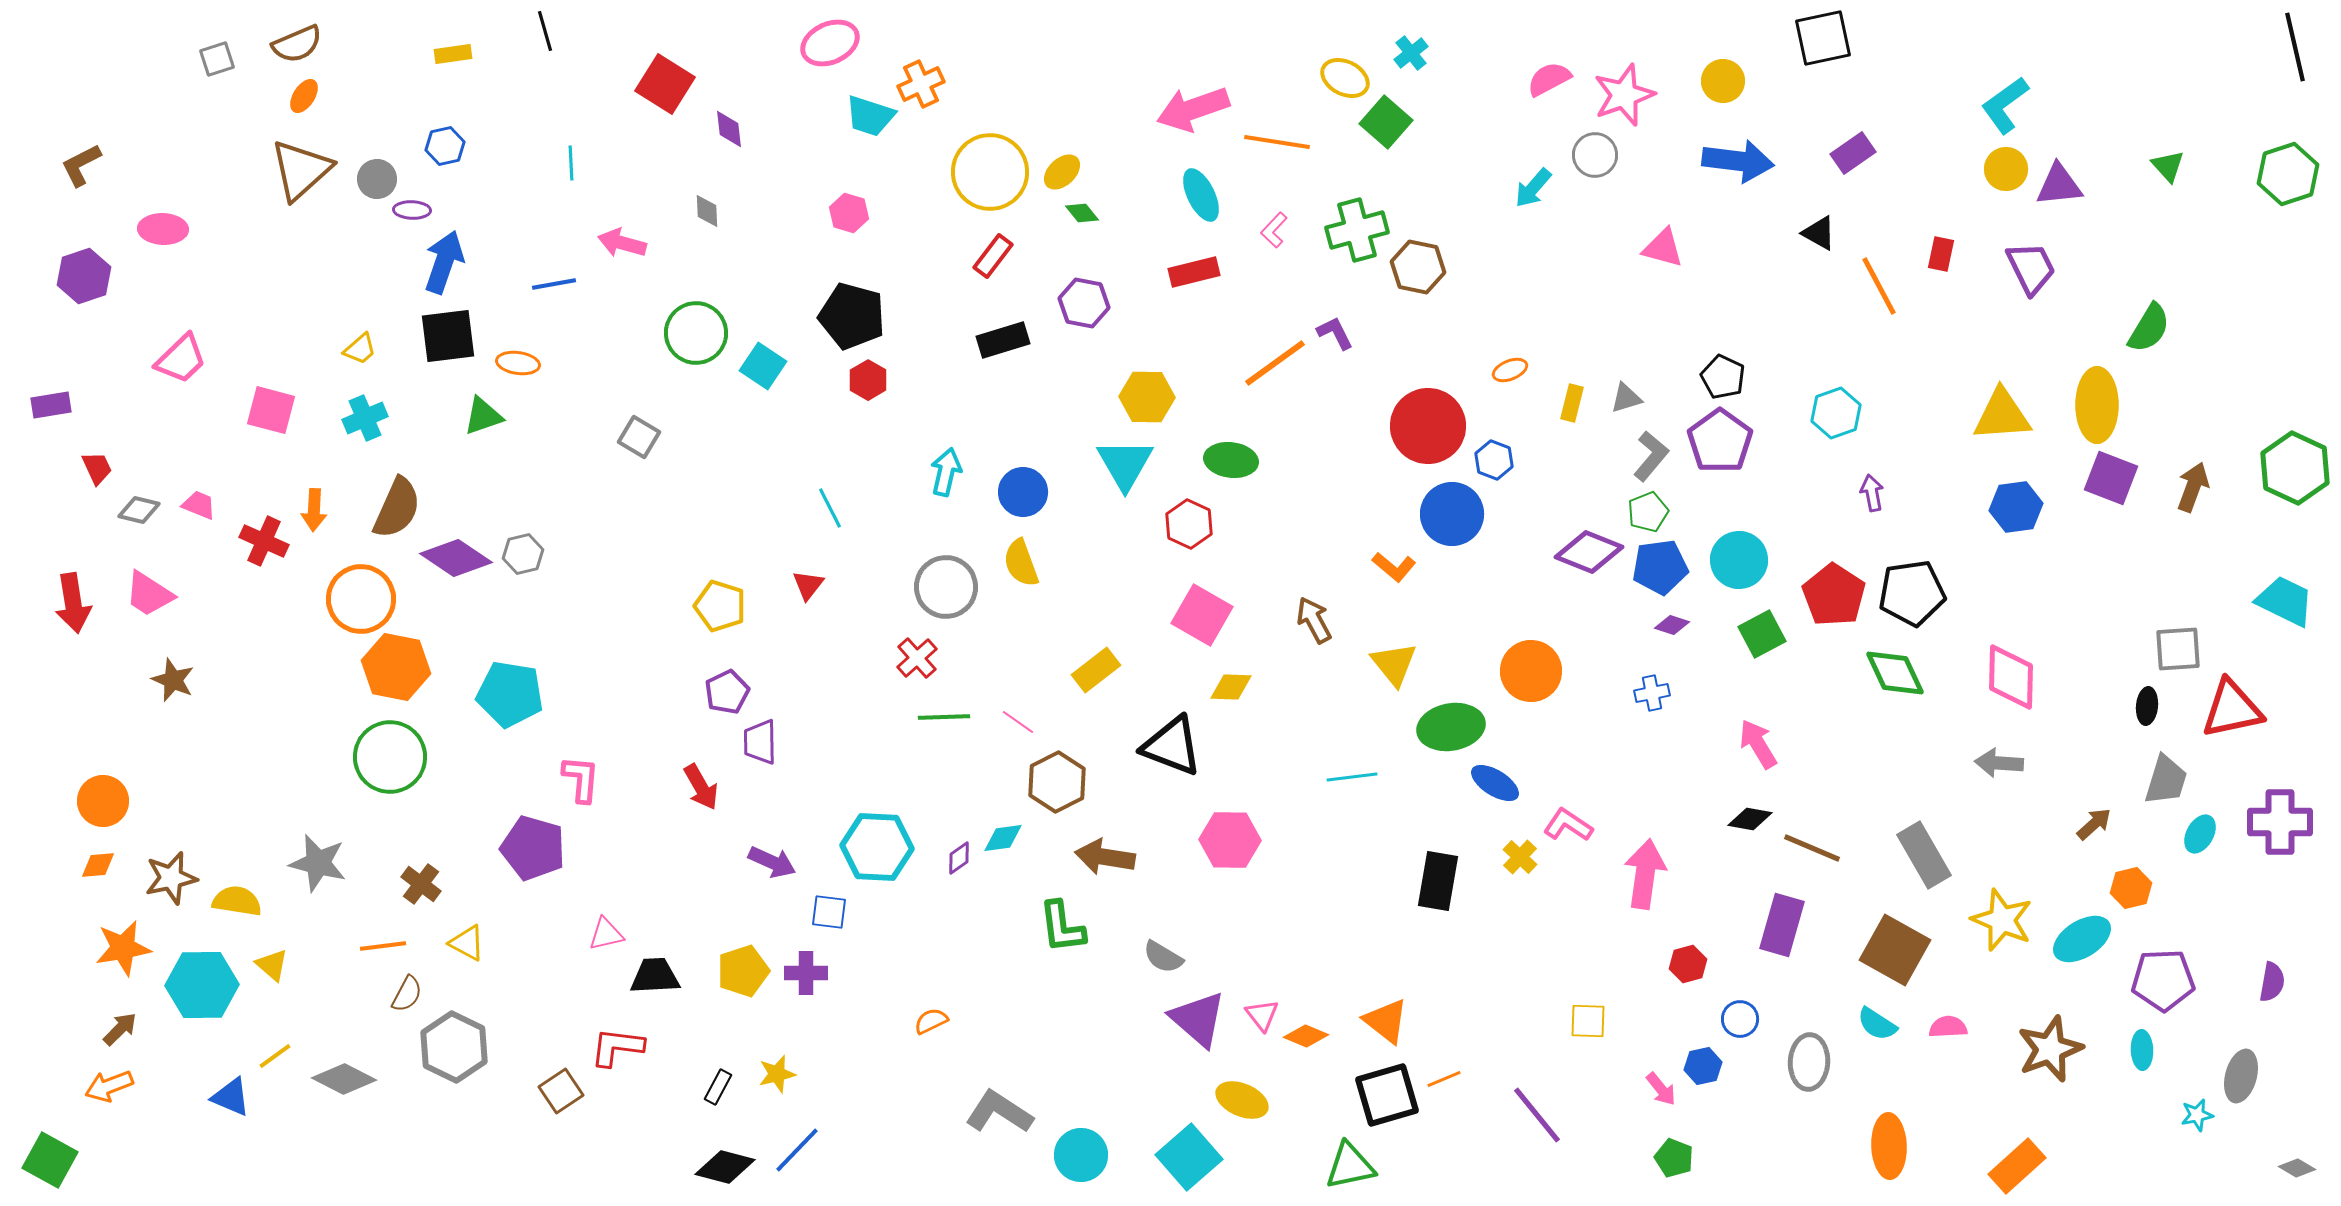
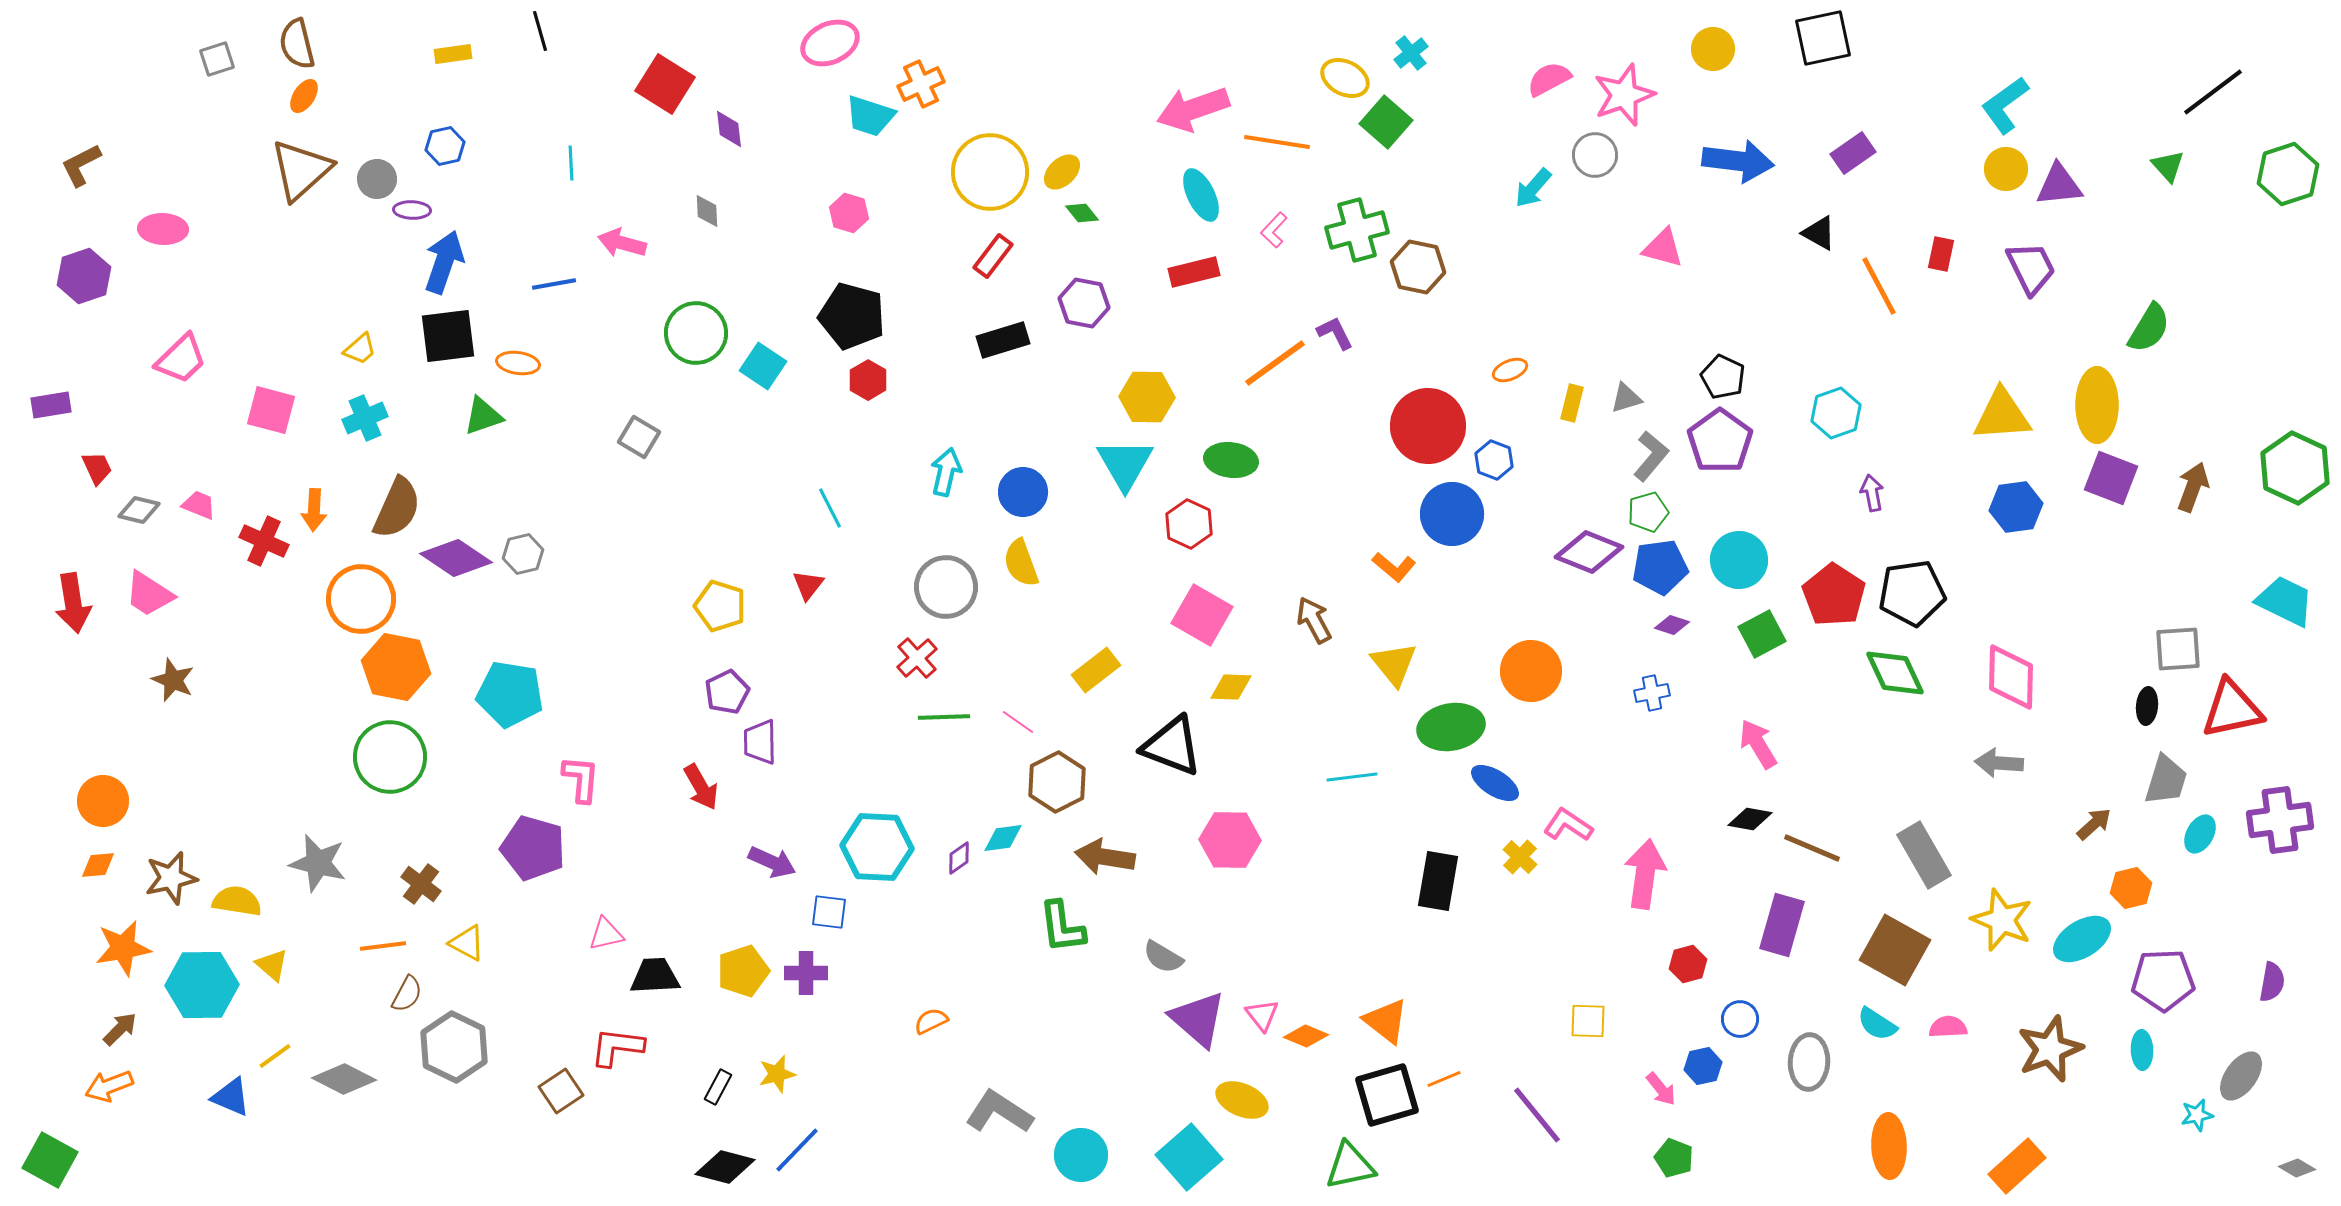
black line at (545, 31): moved 5 px left
brown semicircle at (297, 44): rotated 99 degrees clockwise
black line at (2295, 47): moved 82 px left, 45 px down; rotated 66 degrees clockwise
yellow circle at (1723, 81): moved 10 px left, 32 px up
green pentagon at (1648, 512): rotated 6 degrees clockwise
purple cross at (2280, 822): moved 2 px up; rotated 8 degrees counterclockwise
gray ellipse at (2241, 1076): rotated 21 degrees clockwise
